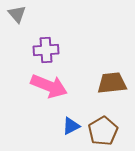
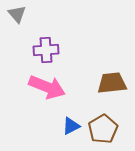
pink arrow: moved 2 px left, 1 px down
brown pentagon: moved 2 px up
